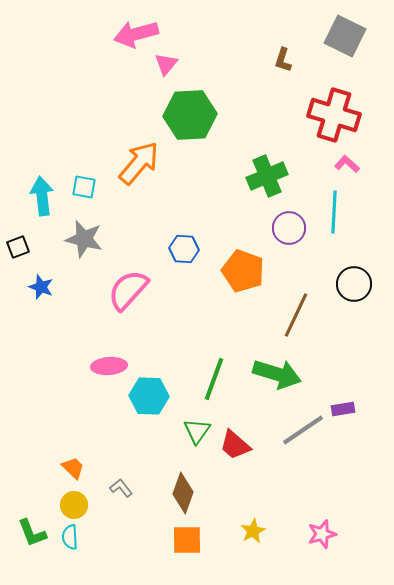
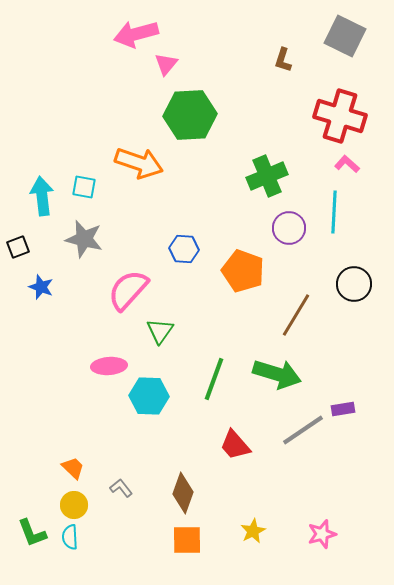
red cross: moved 6 px right, 1 px down
orange arrow: rotated 69 degrees clockwise
brown line: rotated 6 degrees clockwise
green triangle: moved 37 px left, 100 px up
red trapezoid: rotated 8 degrees clockwise
